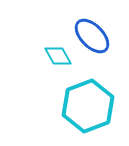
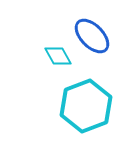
cyan hexagon: moved 2 px left
